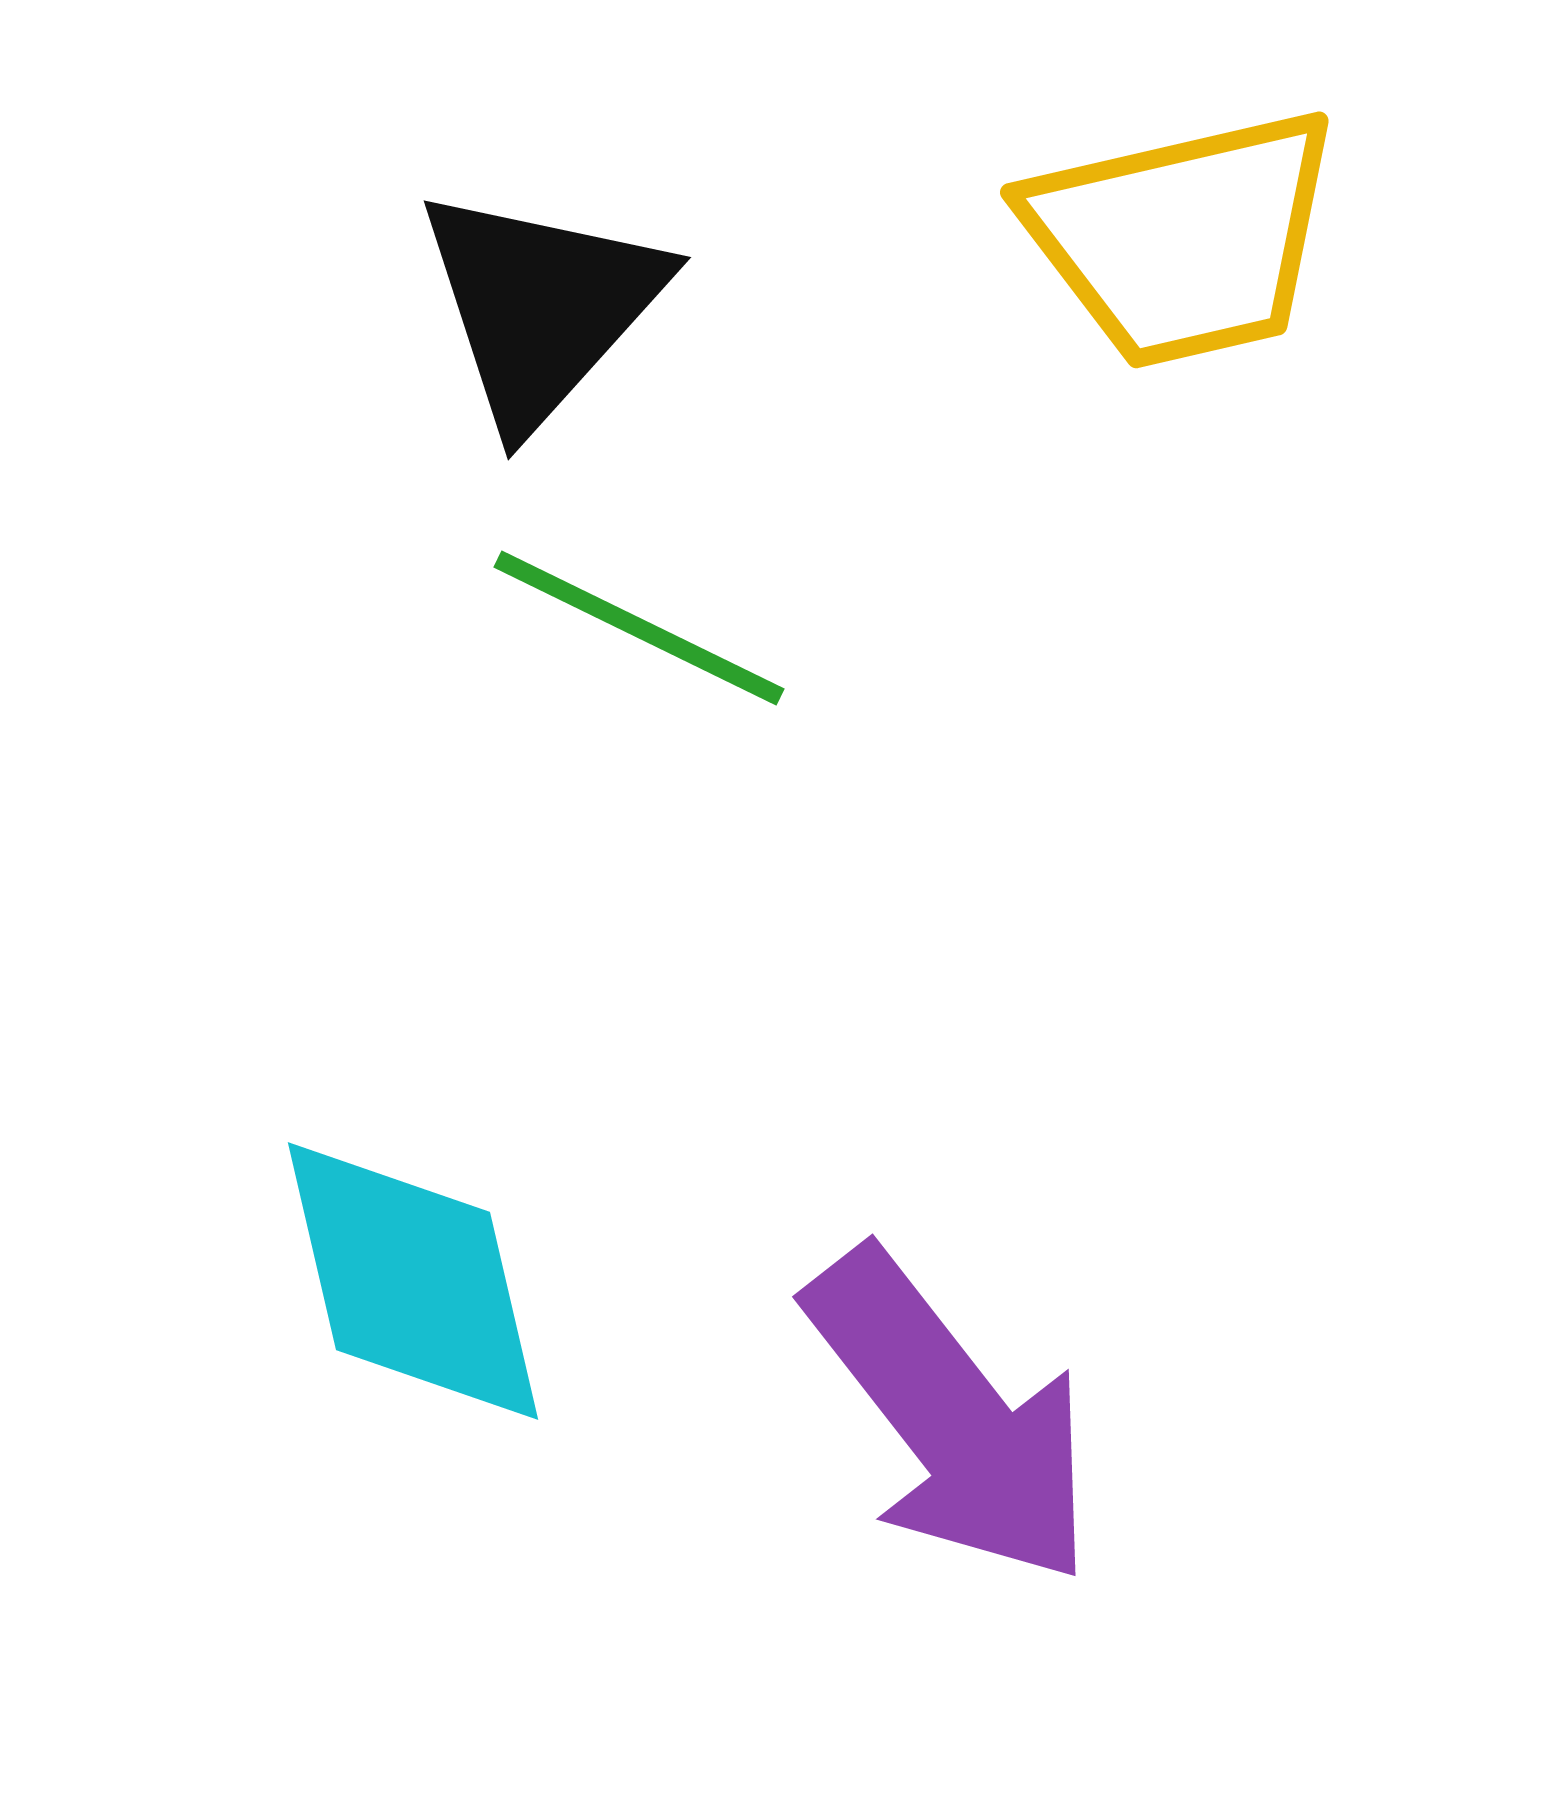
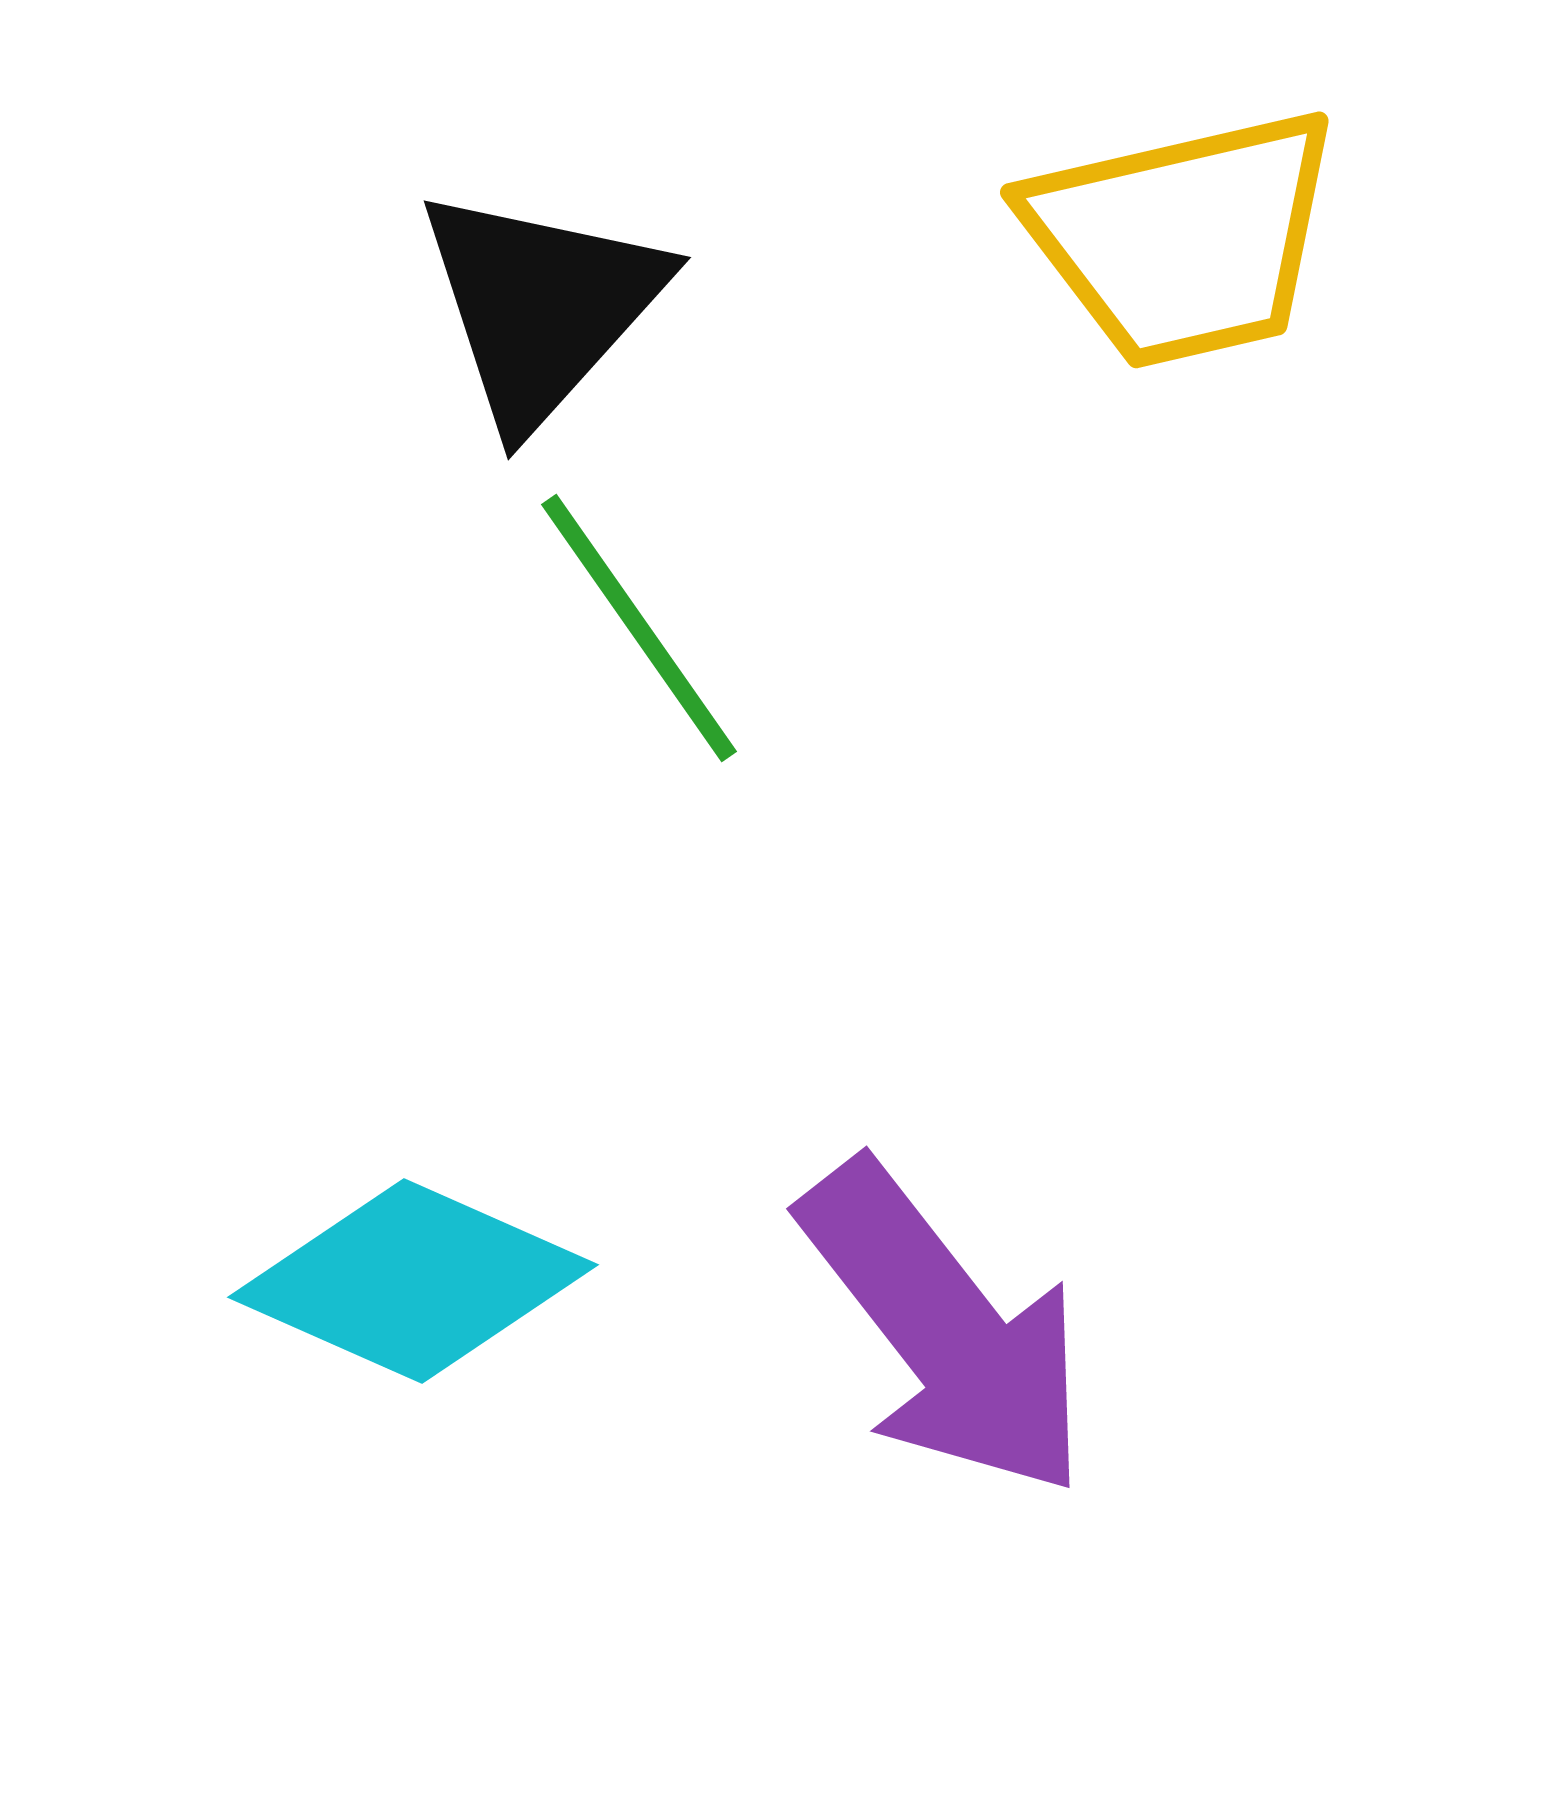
green line: rotated 29 degrees clockwise
cyan diamond: rotated 53 degrees counterclockwise
purple arrow: moved 6 px left, 88 px up
